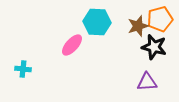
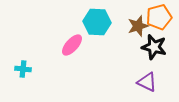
orange pentagon: moved 1 px left, 2 px up
purple triangle: rotated 30 degrees clockwise
